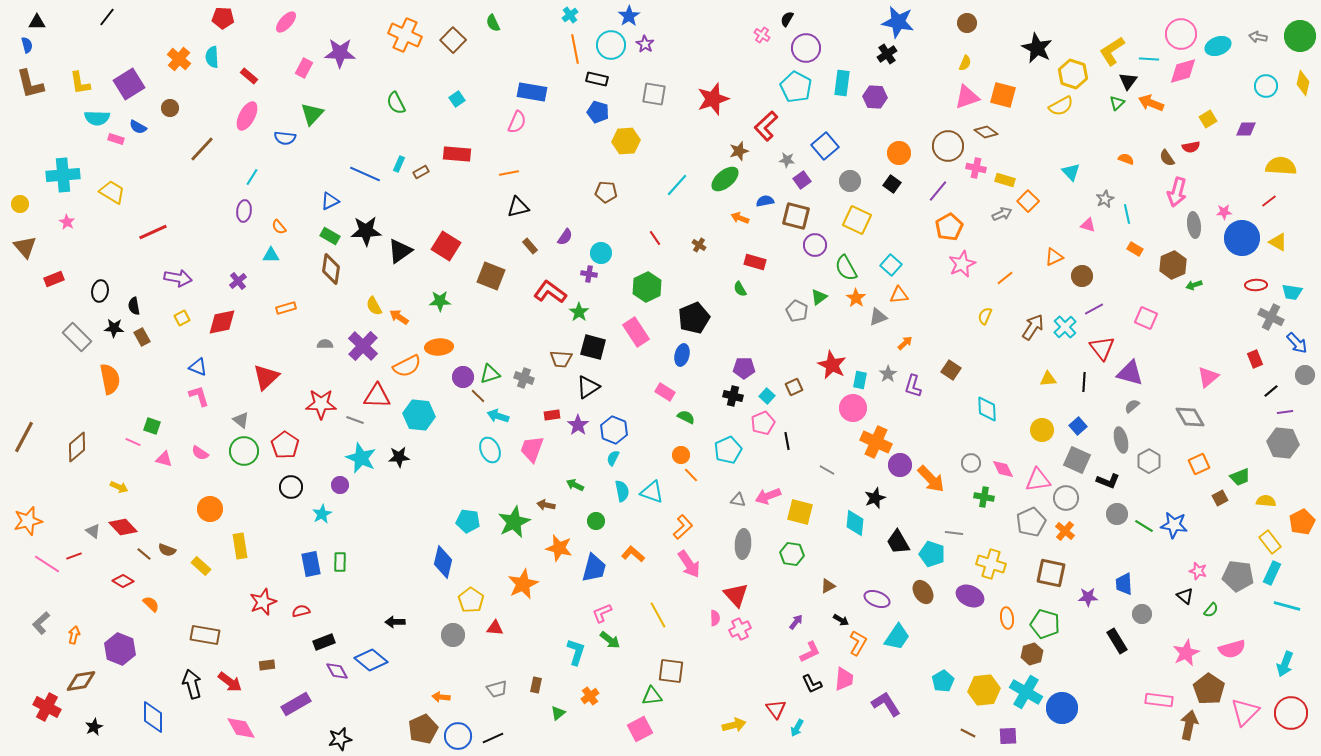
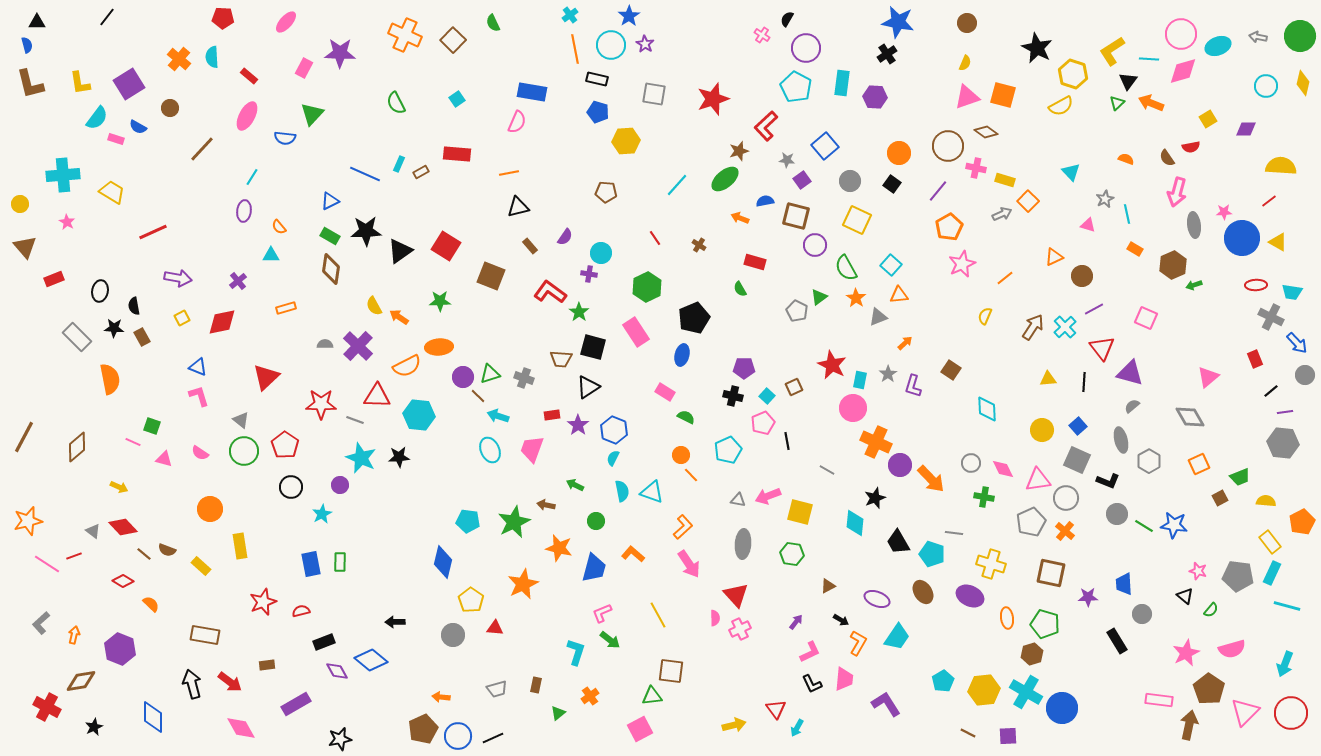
cyan semicircle at (97, 118): rotated 55 degrees counterclockwise
purple cross at (363, 346): moved 5 px left
